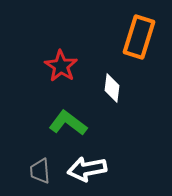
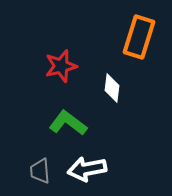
red star: rotated 24 degrees clockwise
